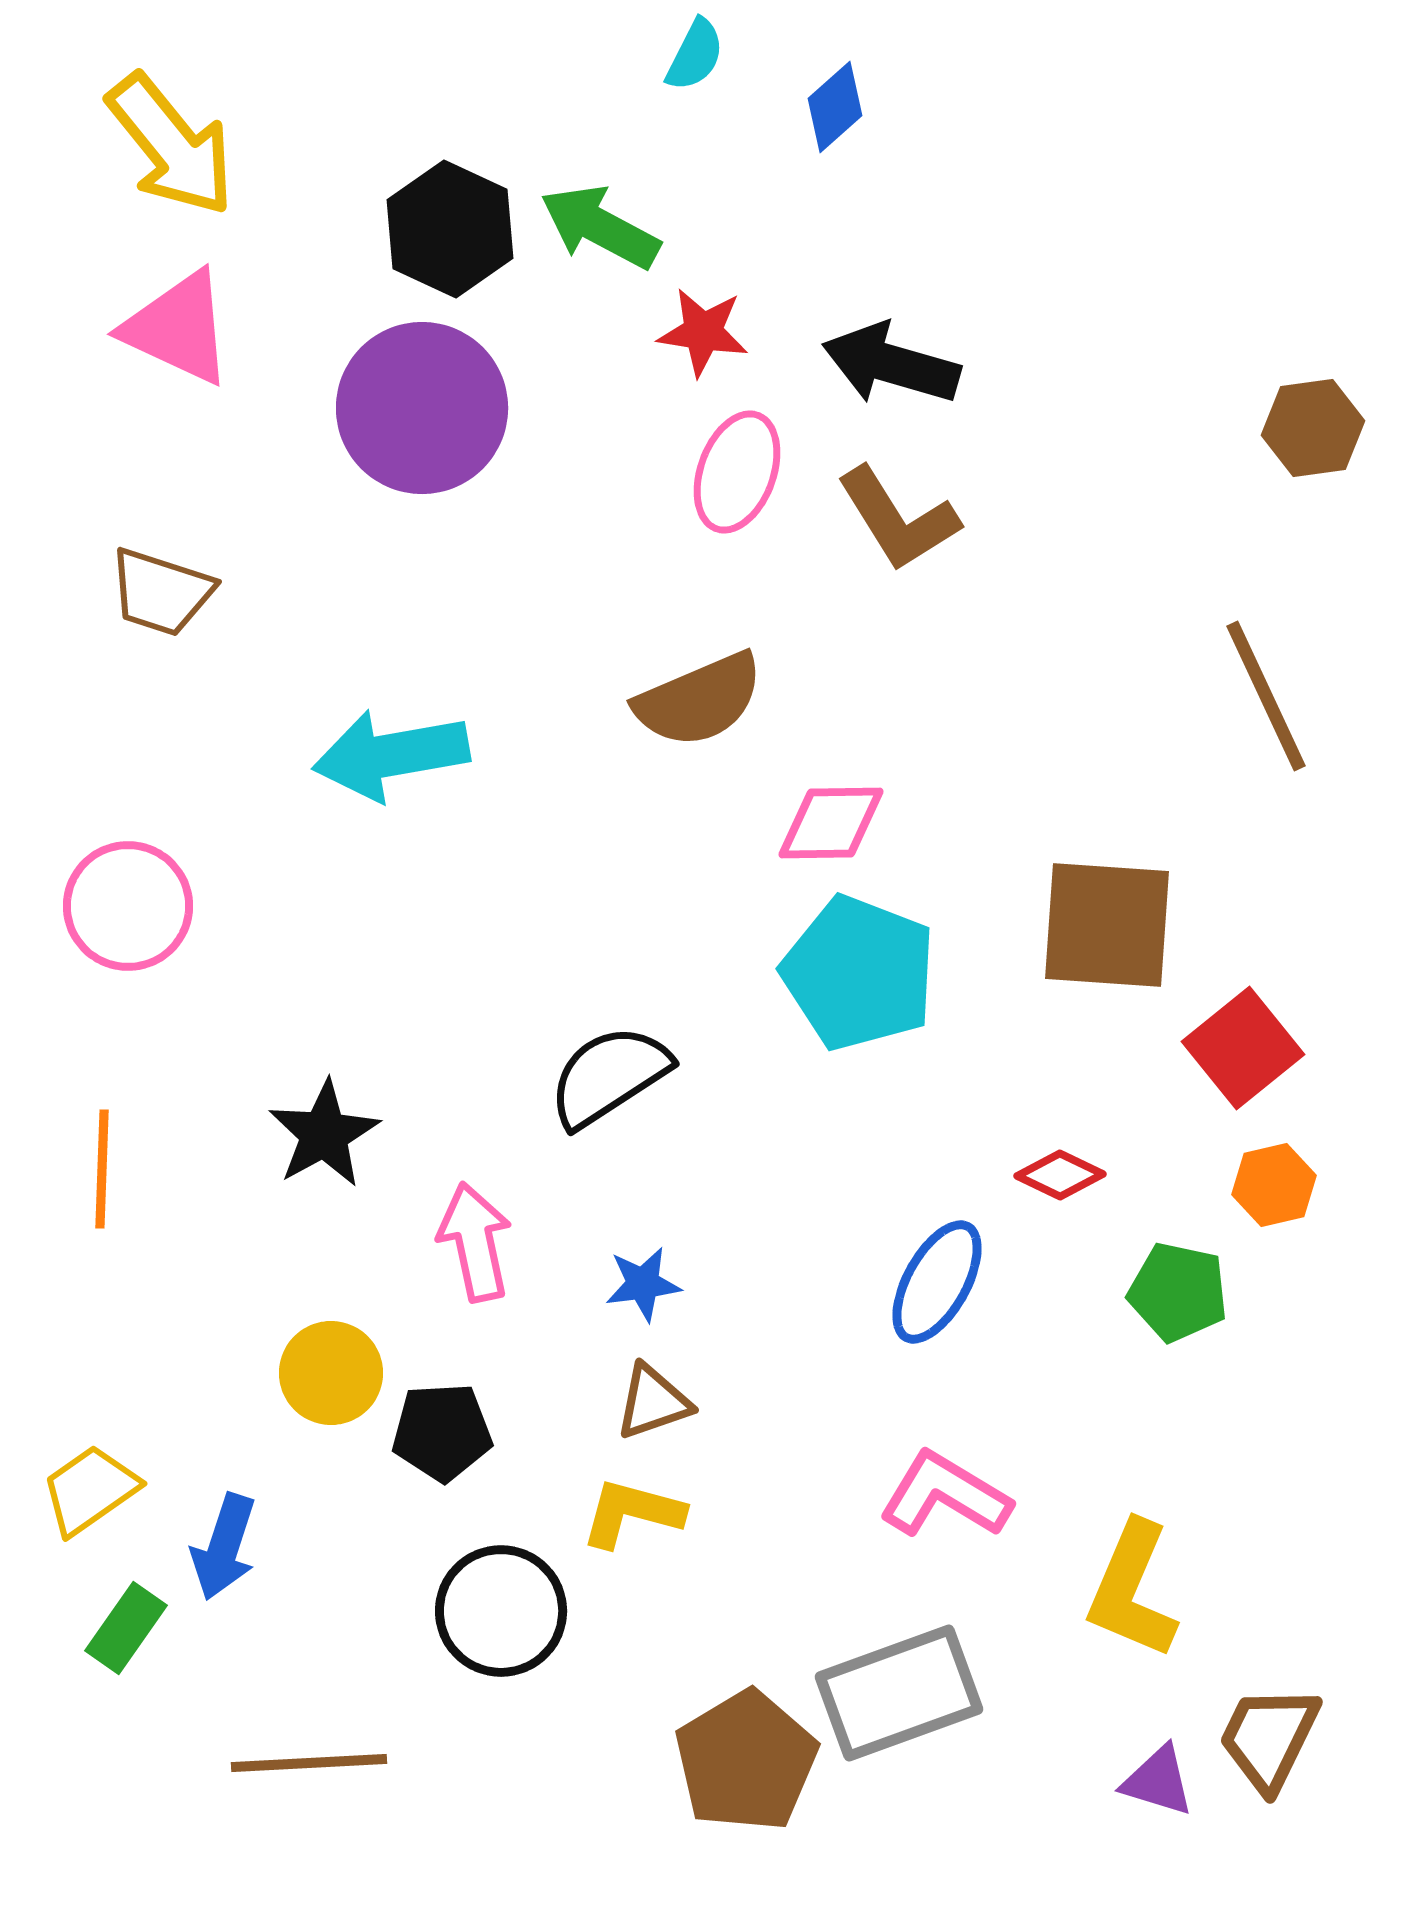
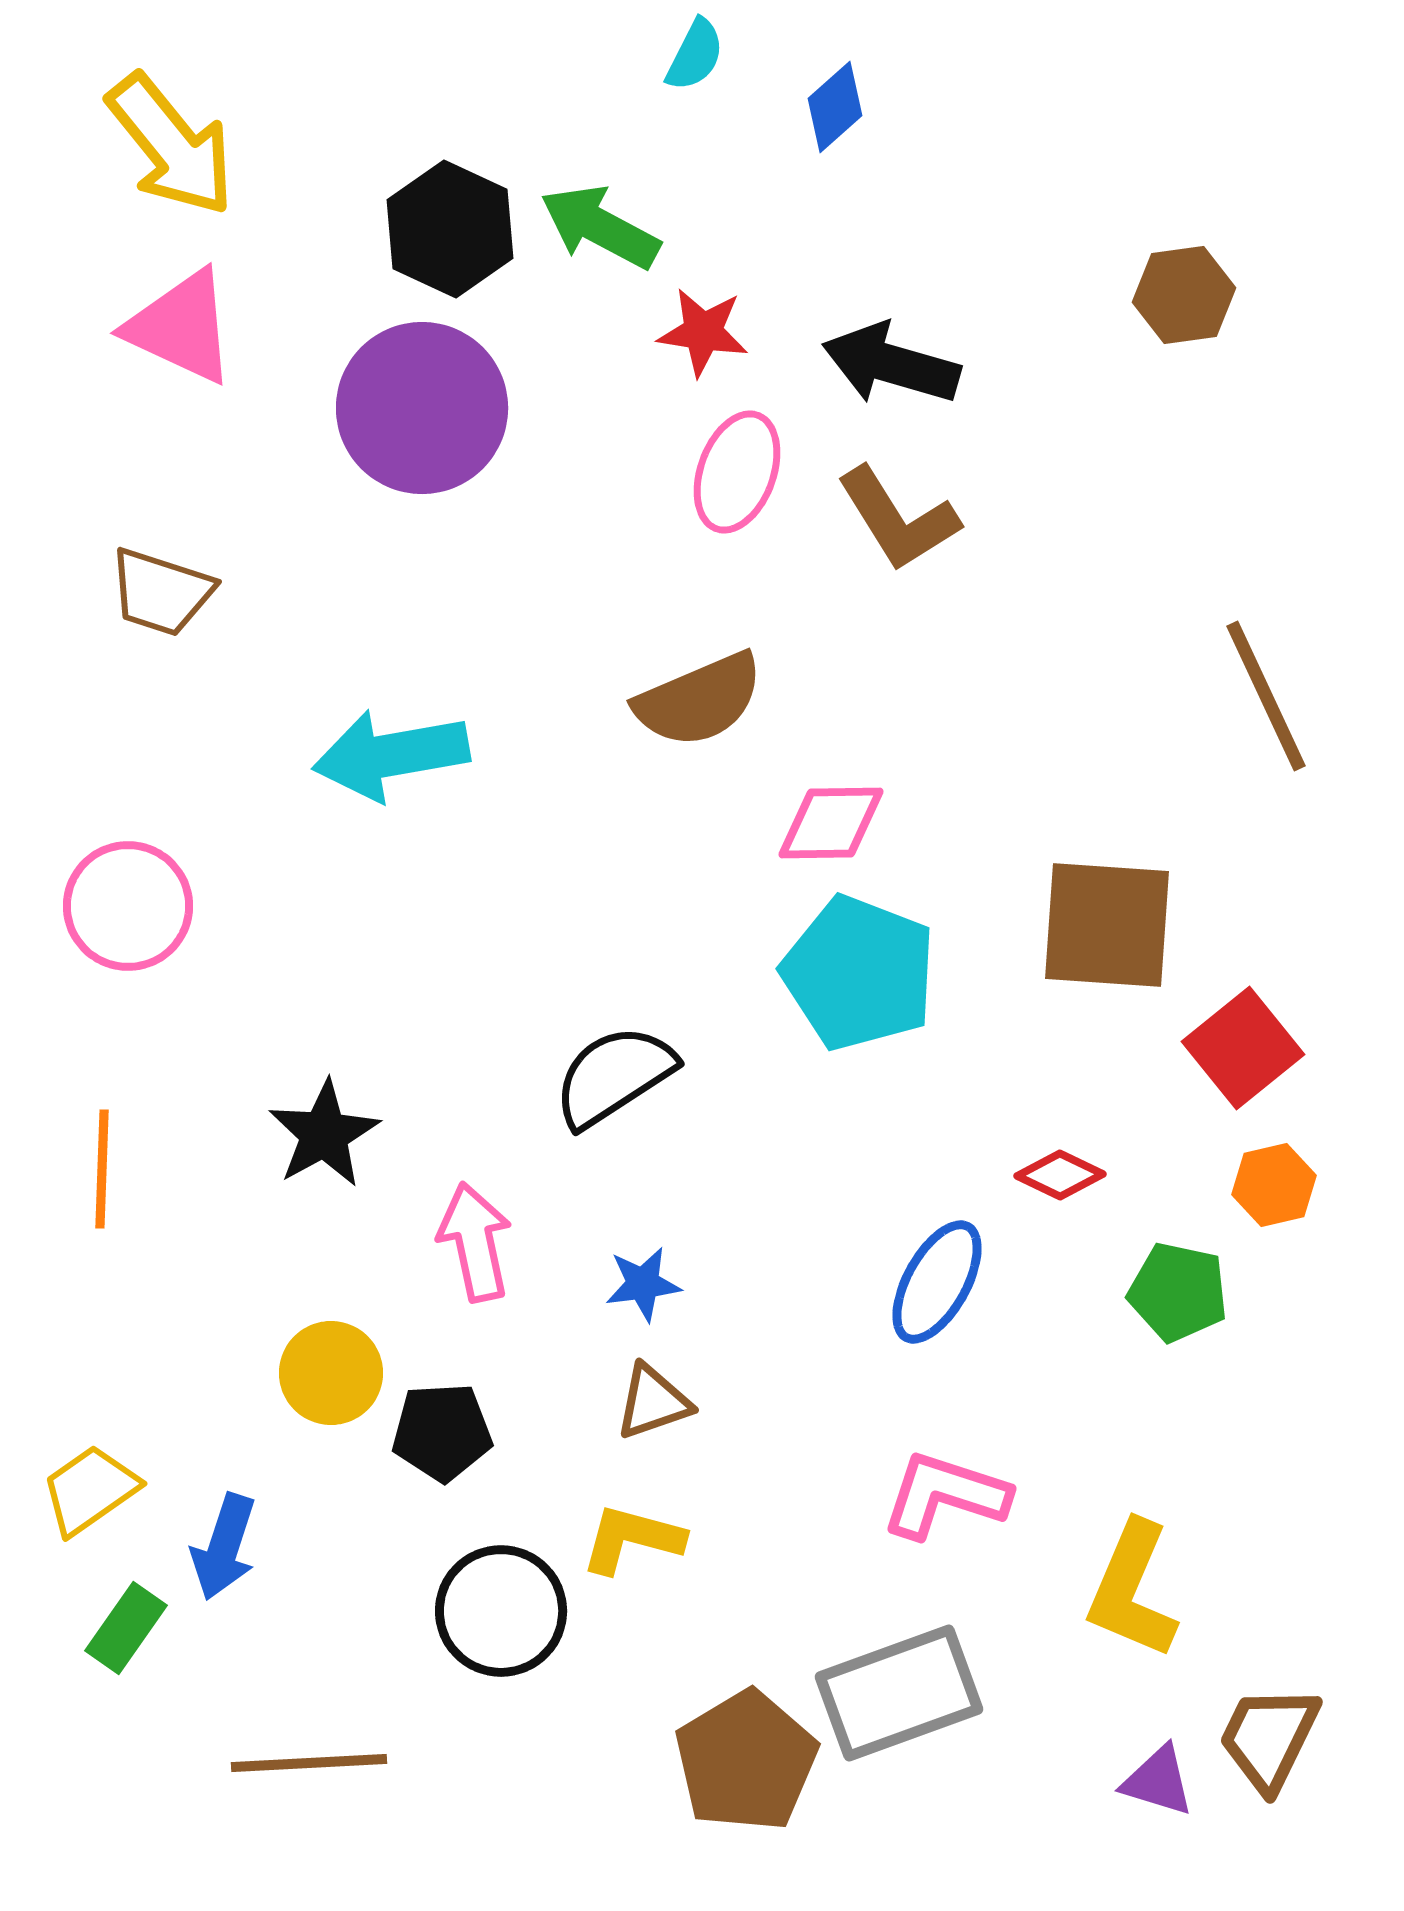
pink triangle at (178, 328): moved 3 px right, 1 px up
brown hexagon at (1313, 428): moved 129 px left, 133 px up
black semicircle at (609, 1076): moved 5 px right
pink L-shape at (945, 1495): rotated 13 degrees counterclockwise
yellow L-shape at (632, 1513): moved 26 px down
